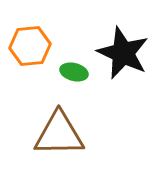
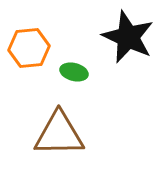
orange hexagon: moved 1 px left, 2 px down
black star: moved 5 px right, 16 px up
